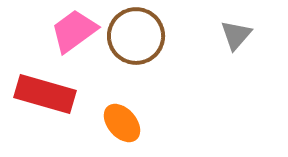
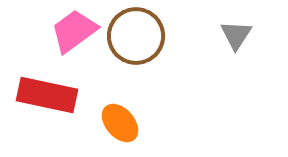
gray triangle: rotated 8 degrees counterclockwise
red rectangle: moved 2 px right, 1 px down; rotated 4 degrees counterclockwise
orange ellipse: moved 2 px left
